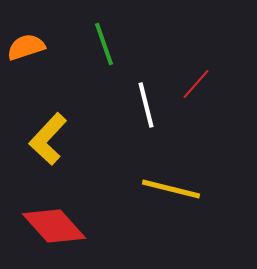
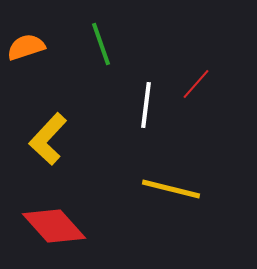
green line: moved 3 px left
white line: rotated 21 degrees clockwise
